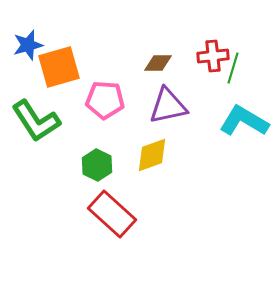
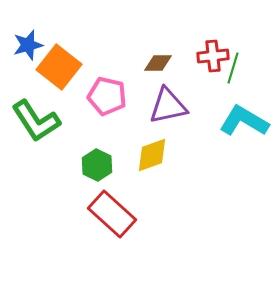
orange square: rotated 36 degrees counterclockwise
pink pentagon: moved 2 px right, 4 px up; rotated 9 degrees clockwise
